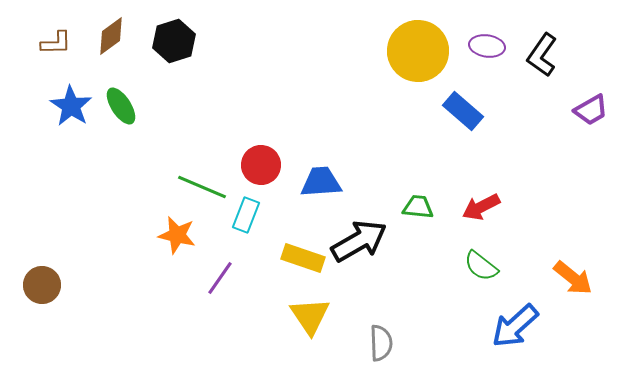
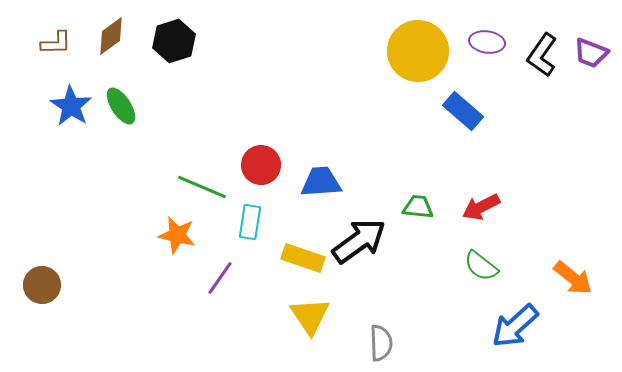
purple ellipse: moved 4 px up
purple trapezoid: moved 57 px up; rotated 51 degrees clockwise
cyan rectangle: moved 4 px right, 7 px down; rotated 12 degrees counterclockwise
black arrow: rotated 6 degrees counterclockwise
